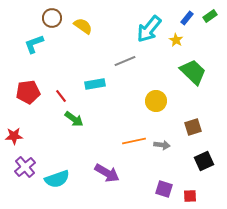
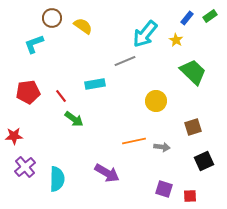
cyan arrow: moved 4 px left, 5 px down
gray arrow: moved 2 px down
cyan semicircle: rotated 70 degrees counterclockwise
